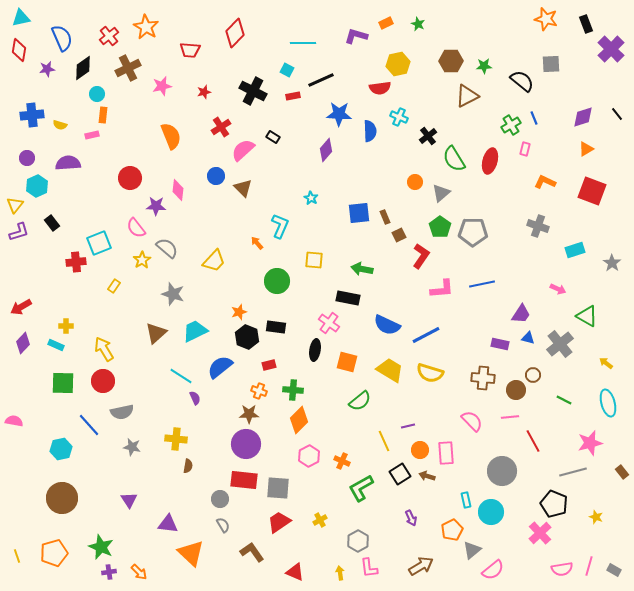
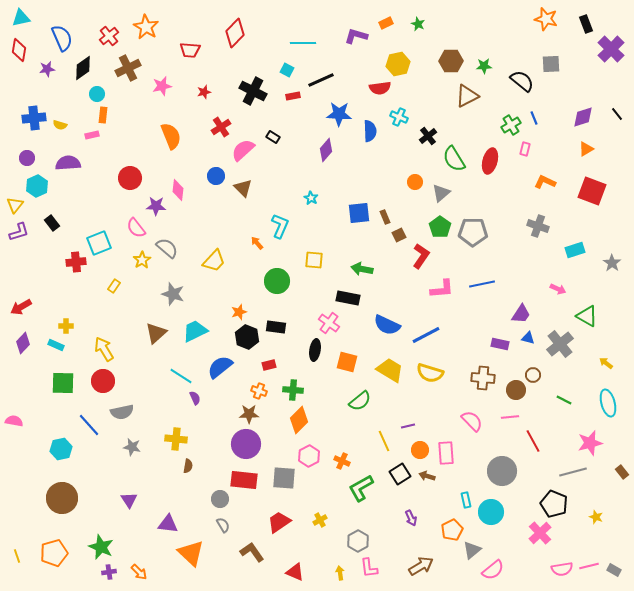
blue cross at (32, 115): moved 2 px right, 3 px down
gray square at (278, 488): moved 6 px right, 10 px up
pink line at (589, 566): rotated 60 degrees clockwise
